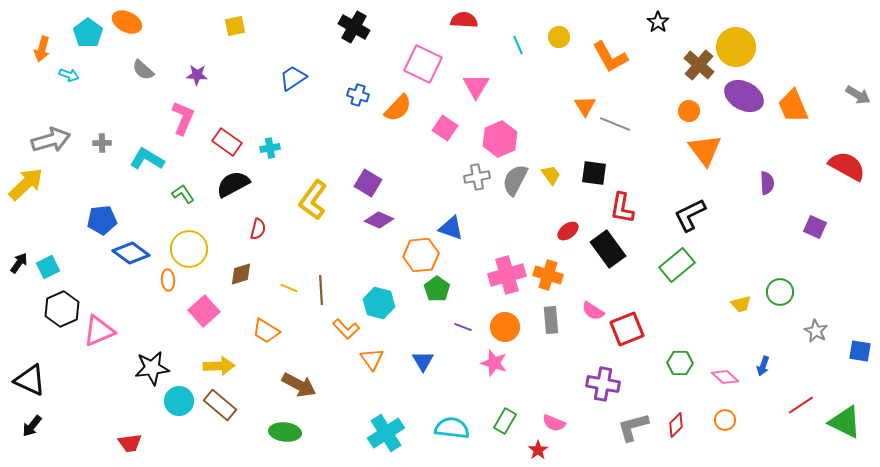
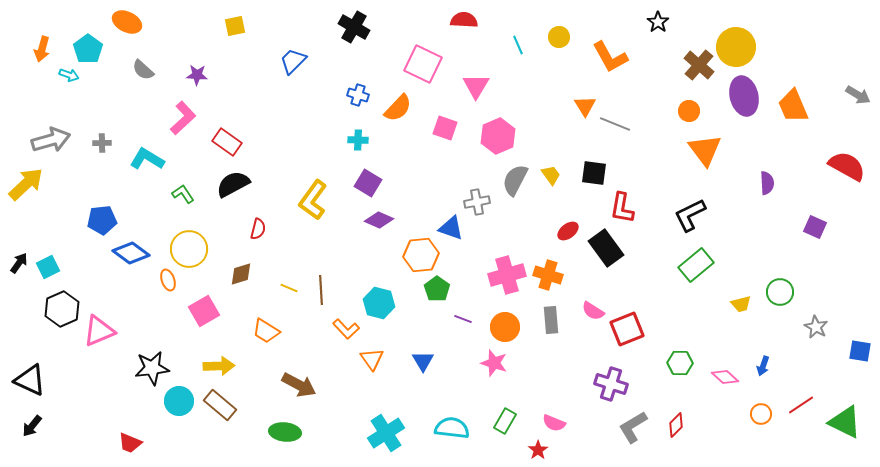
cyan pentagon at (88, 33): moved 16 px down
blue trapezoid at (293, 78): moved 17 px up; rotated 12 degrees counterclockwise
purple ellipse at (744, 96): rotated 48 degrees clockwise
pink L-shape at (183, 118): rotated 24 degrees clockwise
pink square at (445, 128): rotated 15 degrees counterclockwise
pink hexagon at (500, 139): moved 2 px left, 3 px up
cyan cross at (270, 148): moved 88 px right, 8 px up; rotated 12 degrees clockwise
gray cross at (477, 177): moved 25 px down
black rectangle at (608, 249): moved 2 px left, 1 px up
green rectangle at (677, 265): moved 19 px right
orange ellipse at (168, 280): rotated 15 degrees counterclockwise
pink square at (204, 311): rotated 12 degrees clockwise
purple line at (463, 327): moved 8 px up
gray star at (816, 331): moved 4 px up
purple cross at (603, 384): moved 8 px right; rotated 8 degrees clockwise
orange circle at (725, 420): moved 36 px right, 6 px up
gray L-shape at (633, 427): rotated 16 degrees counterclockwise
red trapezoid at (130, 443): rotated 30 degrees clockwise
